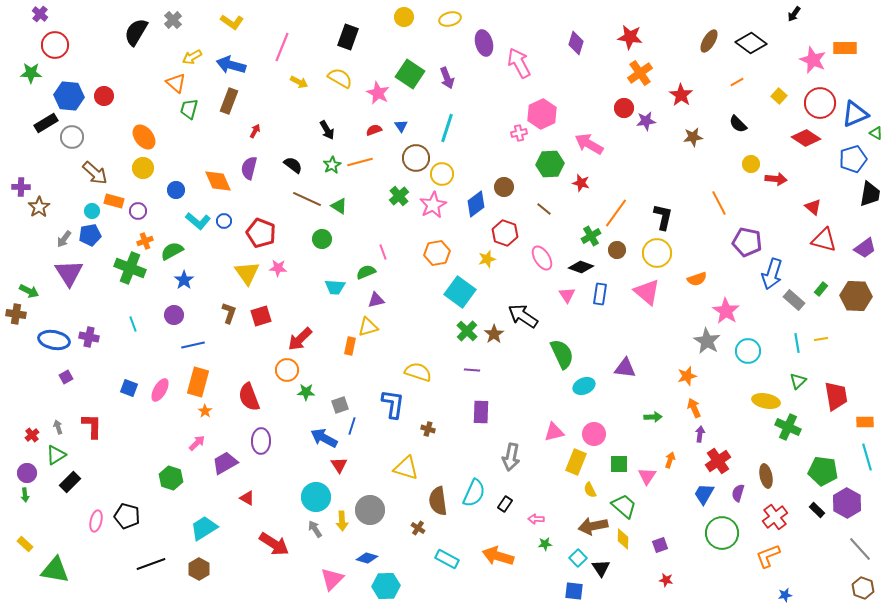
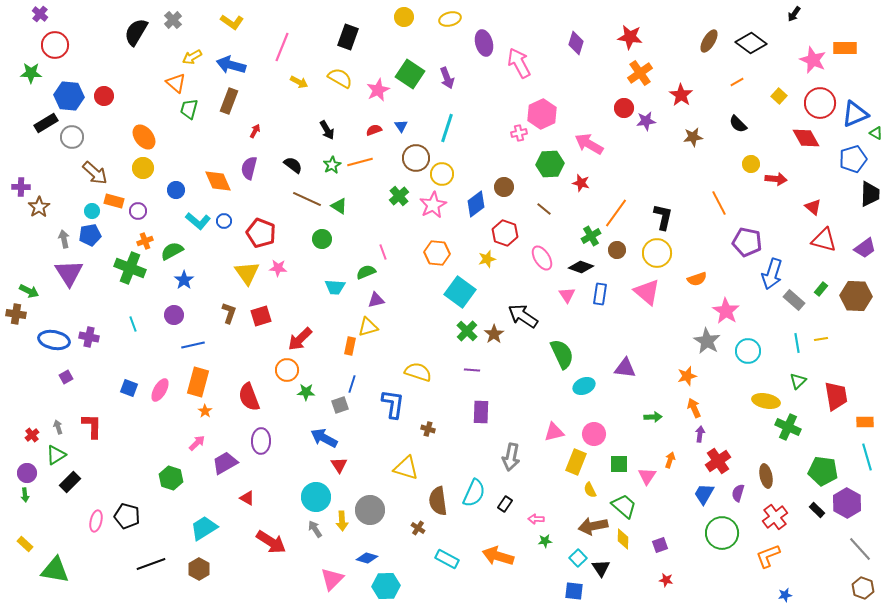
pink star at (378, 93): moved 3 px up; rotated 20 degrees clockwise
red diamond at (806, 138): rotated 28 degrees clockwise
black trapezoid at (870, 194): rotated 8 degrees counterclockwise
gray arrow at (64, 239): rotated 132 degrees clockwise
orange hexagon at (437, 253): rotated 15 degrees clockwise
blue line at (352, 426): moved 42 px up
red arrow at (274, 544): moved 3 px left, 2 px up
green star at (545, 544): moved 3 px up
